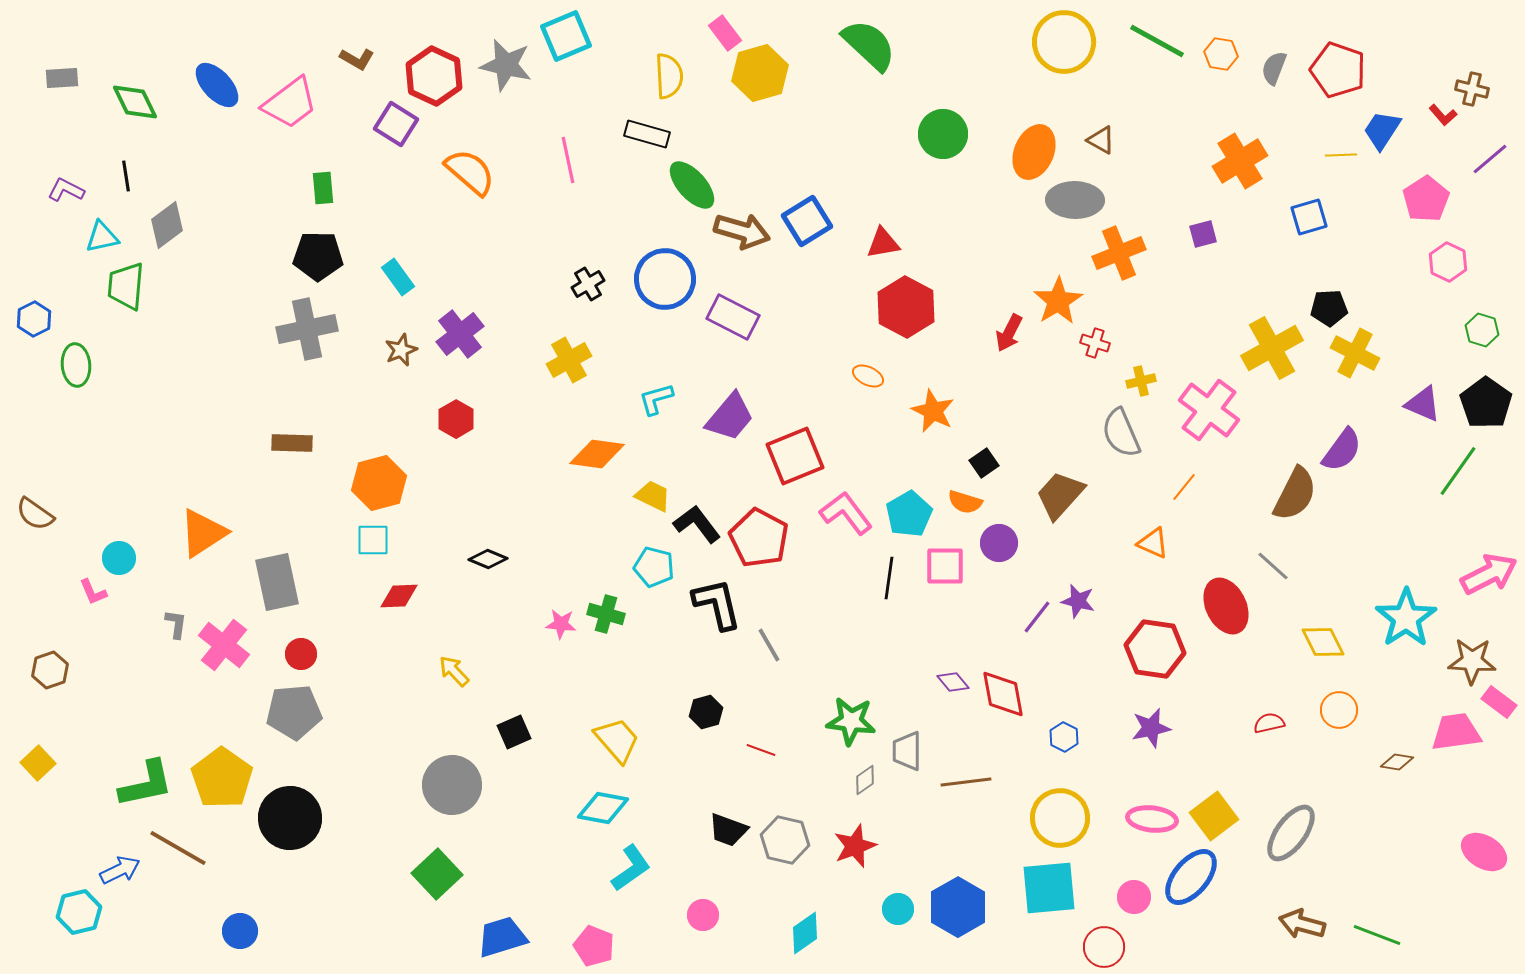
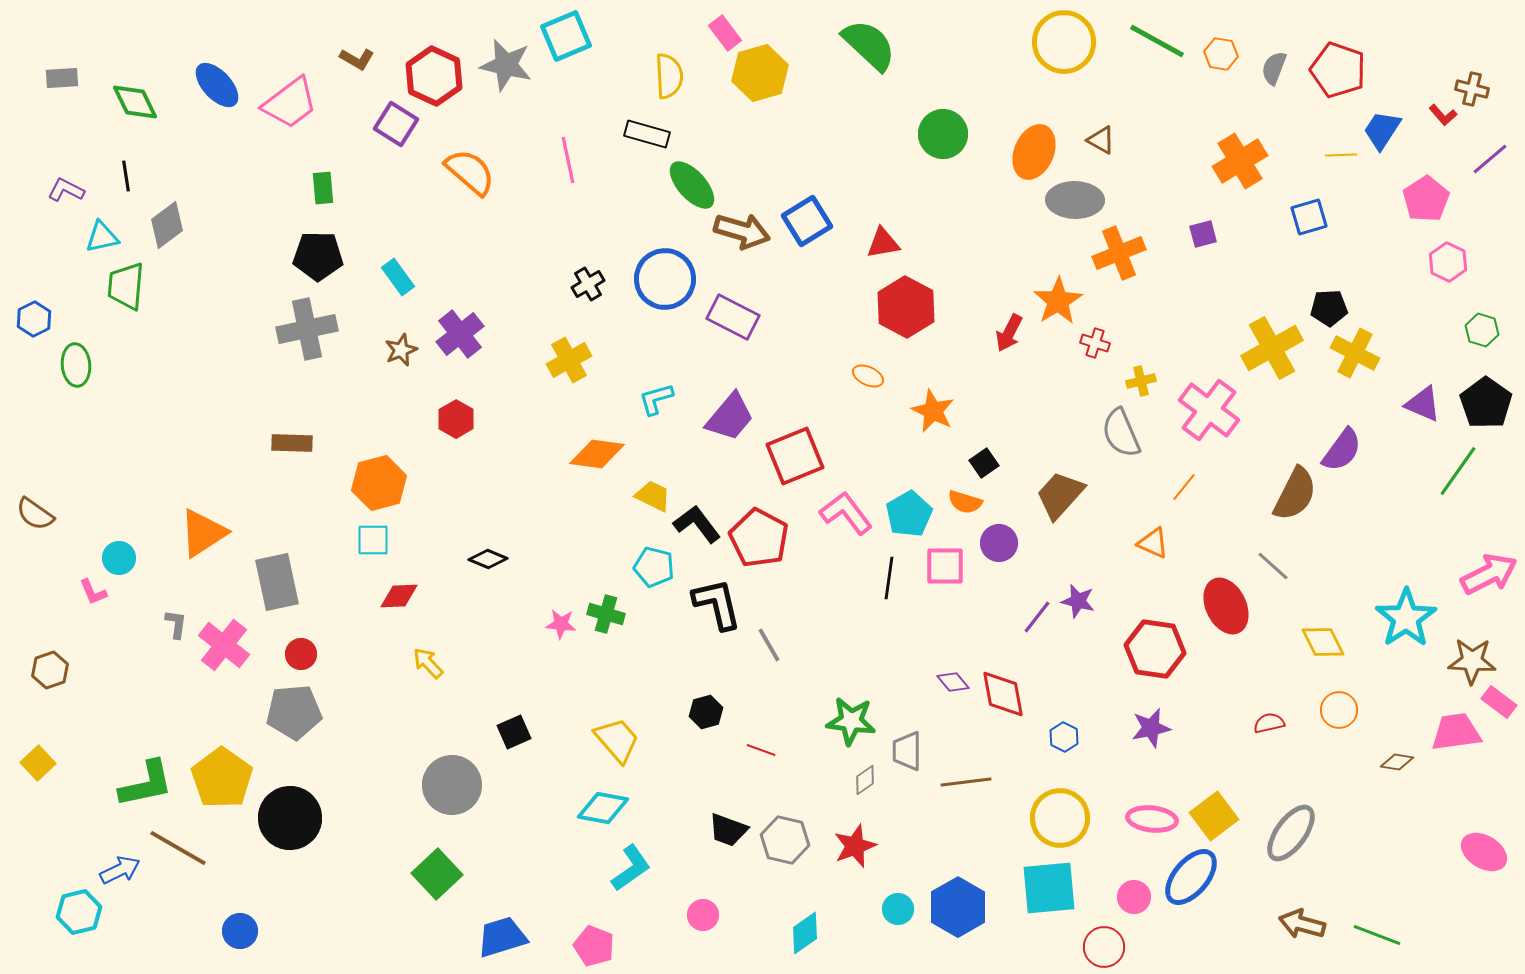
yellow arrow at (454, 671): moved 26 px left, 8 px up
